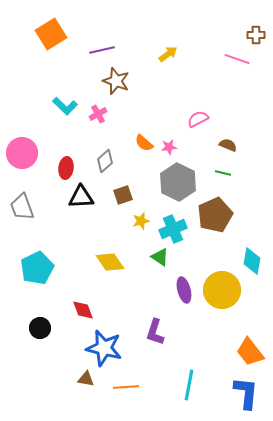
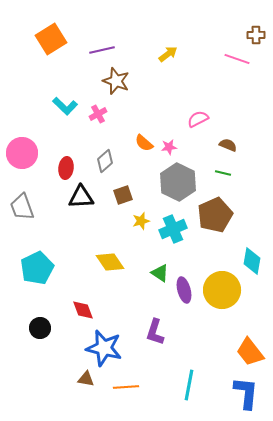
orange square: moved 5 px down
green triangle: moved 16 px down
